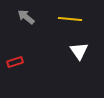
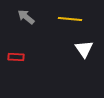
white triangle: moved 5 px right, 2 px up
red rectangle: moved 1 px right, 5 px up; rotated 21 degrees clockwise
